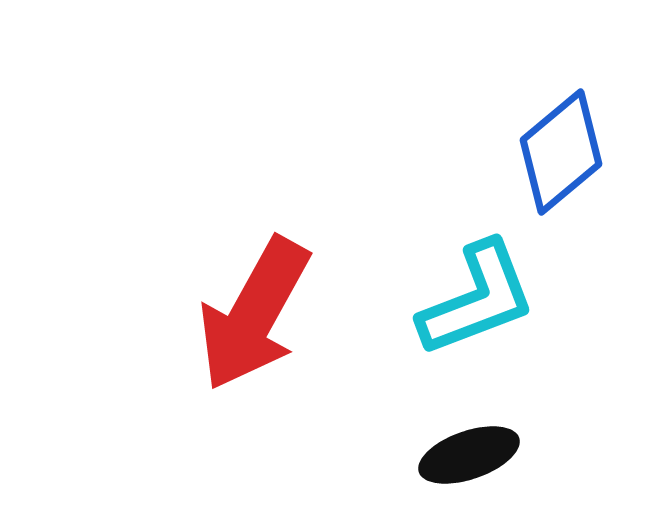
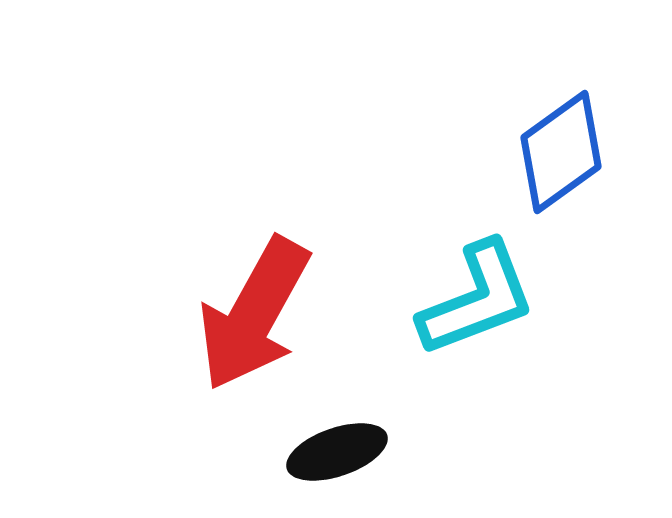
blue diamond: rotated 4 degrees clockwise
black ellipse: moved 132 px left, 3 px up
